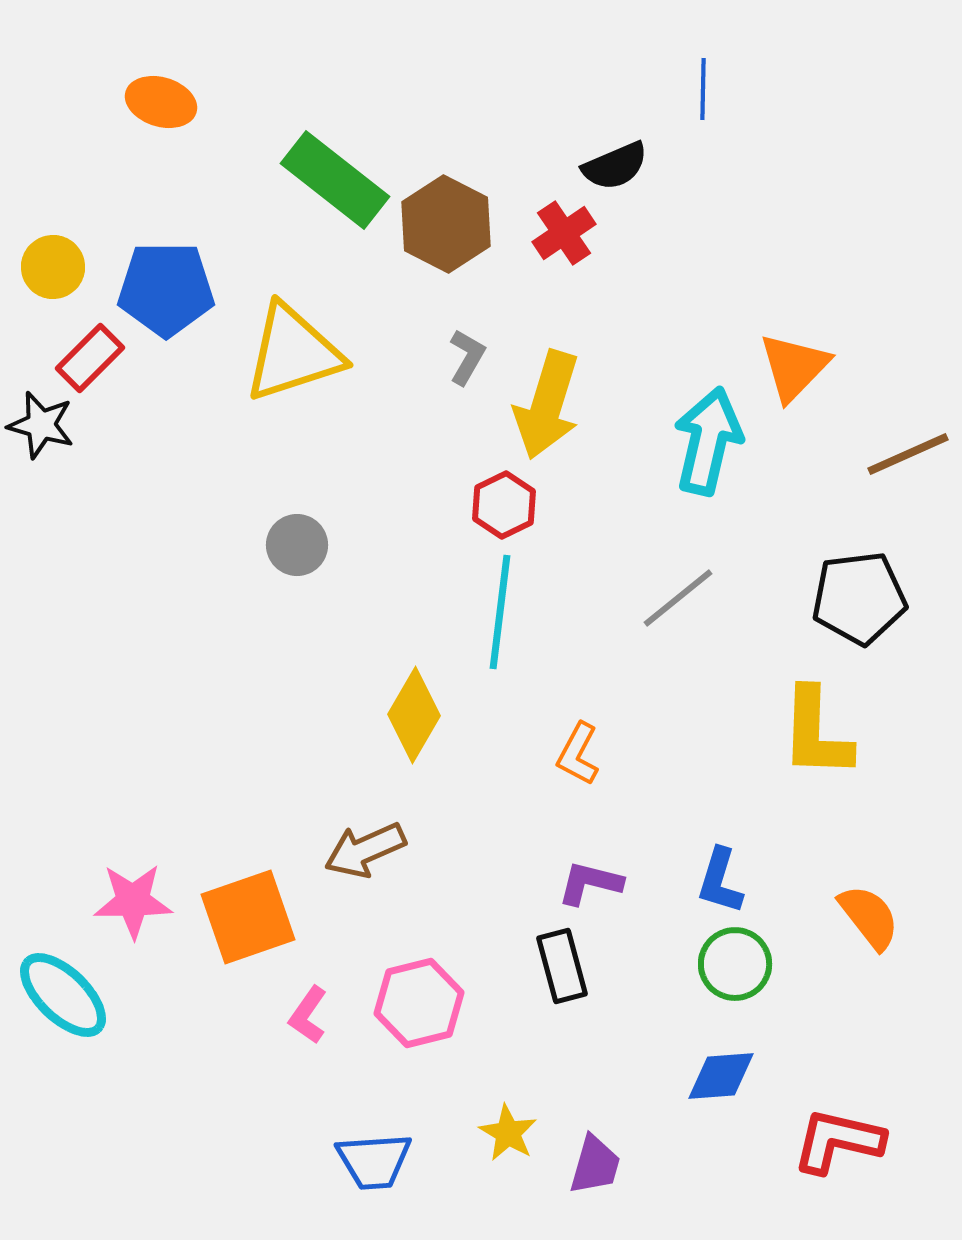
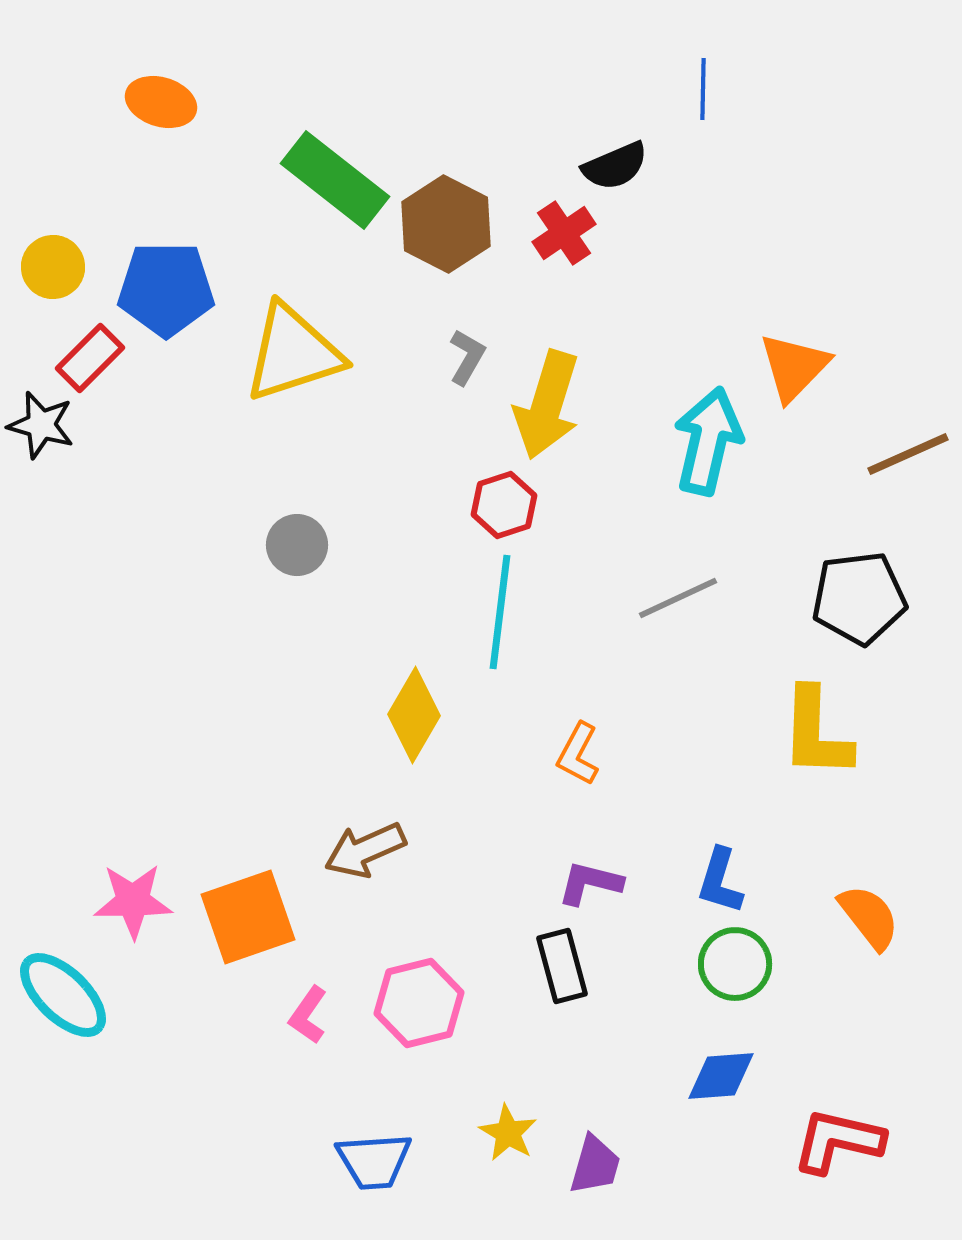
red hexagon: rotated 8 degrees clockwise
gray line: rotated 14 degrees clockwise
